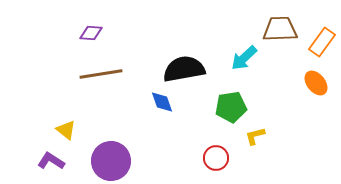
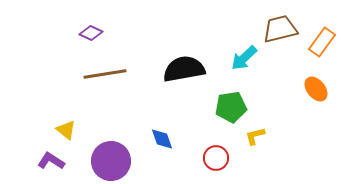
brown trapezoid: rotated 12 degrees counterclockwise
purple diamond: rotated 20 degrees clockwise
brown line: moved 4 px right
orange ellipse: moved 6 px down
blue diamond: moved 37 px down
